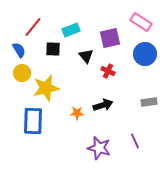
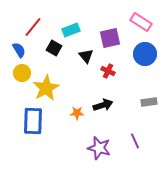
black square: moved 1 px right, 1 px up; rotated 28 degrees clockwise
yellow star: rotated 16 degrees counterclockwise
